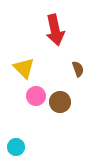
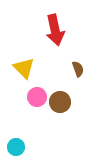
pink circle: moved 1 px right, 1 px down
